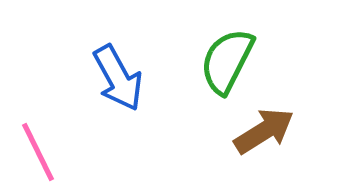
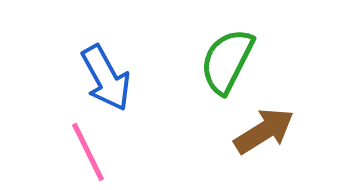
blue arrow: moved 12 px left
pink line: moved 50 px right
